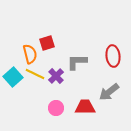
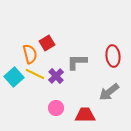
red square: rotated 14 degrees counterclockwise
cyan square: moved 1 px right
red trapezoid: moved 8 px down
